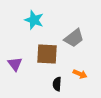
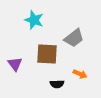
black semicircle: rotated 96 degrees counterclockwise
